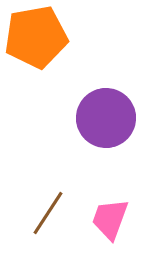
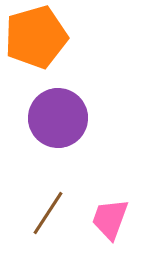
orange pentagon: rotated 6 degrees counterclockwise
purple circle: moved 48 px left
